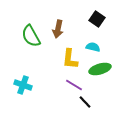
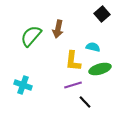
black square: moved 5 px right, 5 px up; rotated 14 degrees clockwise
green semicircle: rotated 70 degrees clockwise
yellow L-shape: moved 3 px right, 2 px down
purple line: moved 1 px left; rotated 48 degrees counterclockwise
